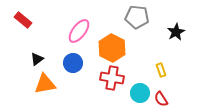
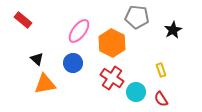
black star: moved 3 px left, 2 px up
orange hexagon: moved 5 px up
black triangle: rotated 40 degrees counterclockwise
red cross: rotated 25 degrees clockwise
cyan circle: moved 4 px left, 1 px up
